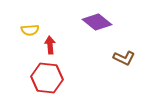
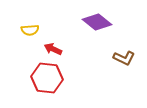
red arrow: moved 3 px right, 4 px down; rotated 60 degrees counterclockwise
